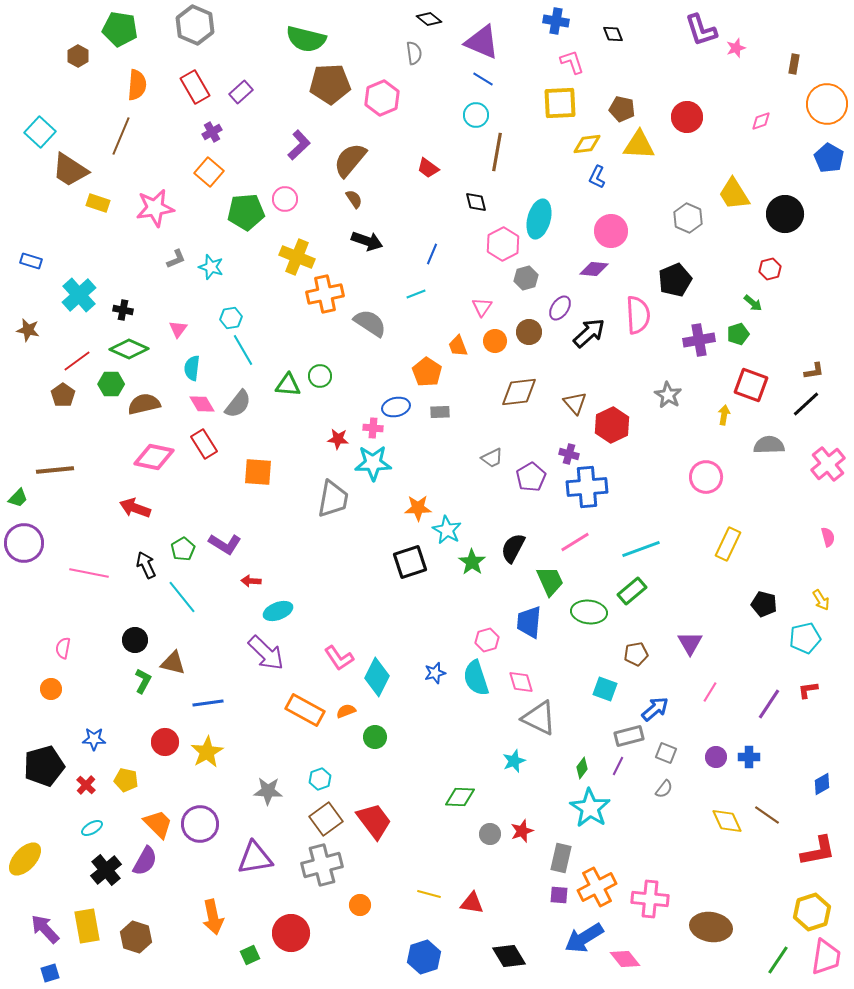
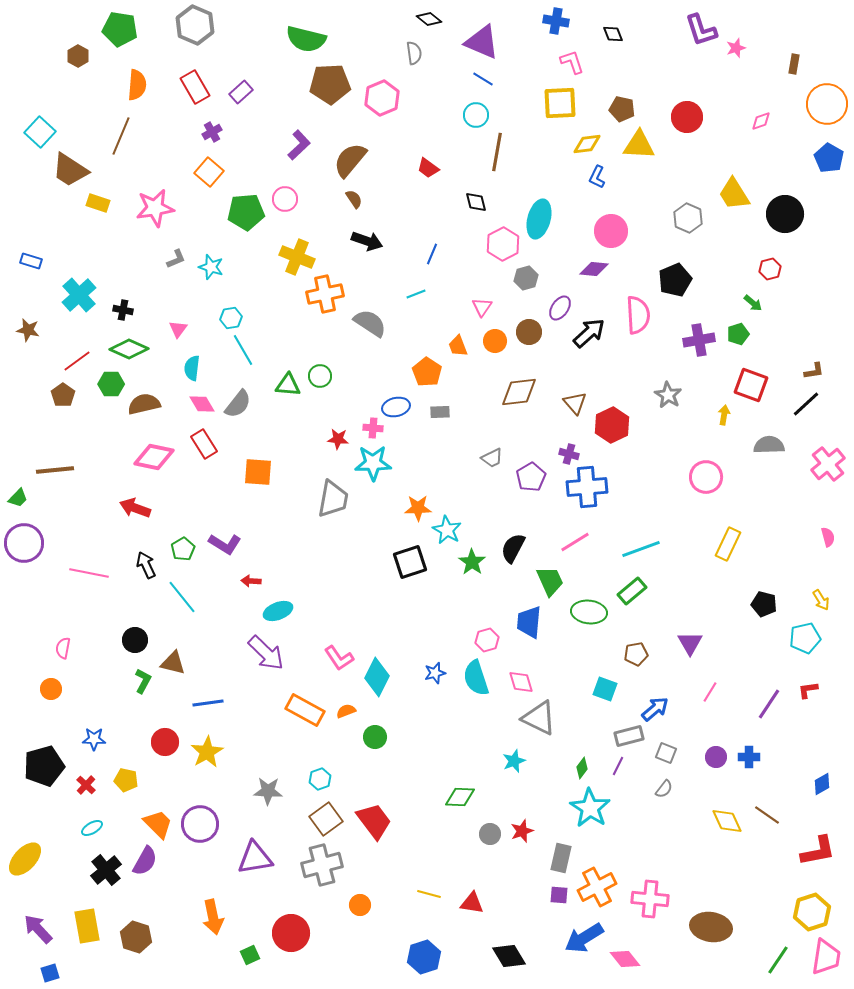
purple arrow at (45, 929): moved 7 px left
